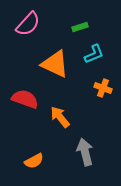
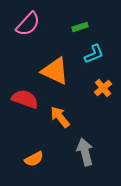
orange triangle: moved 7 px down
orange cross: rotated 30 degrees clockwise
orange semicircle: moved 2 px up
